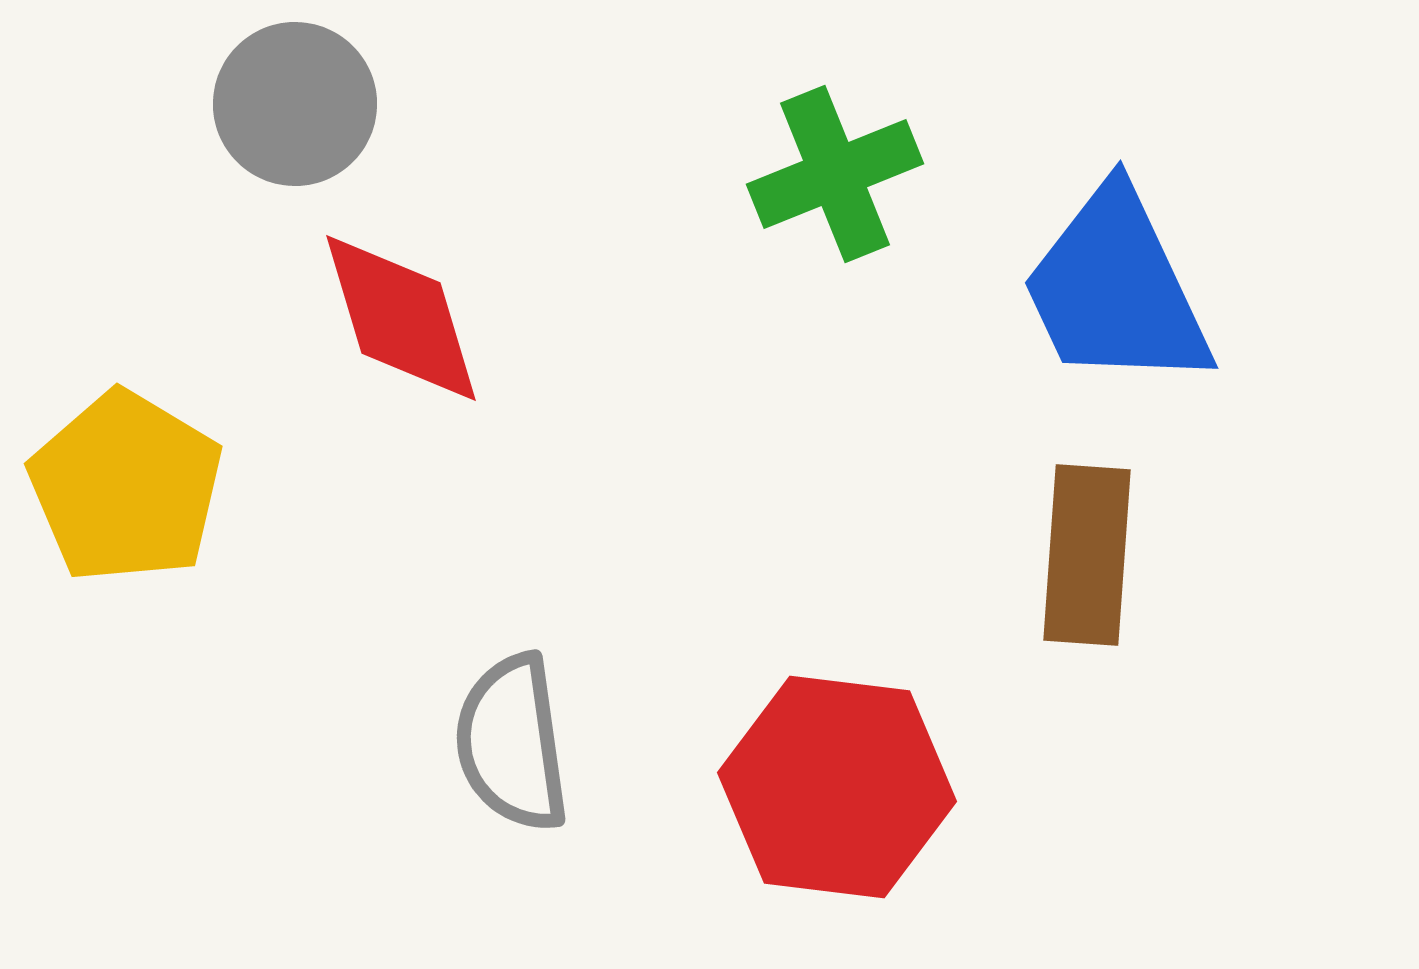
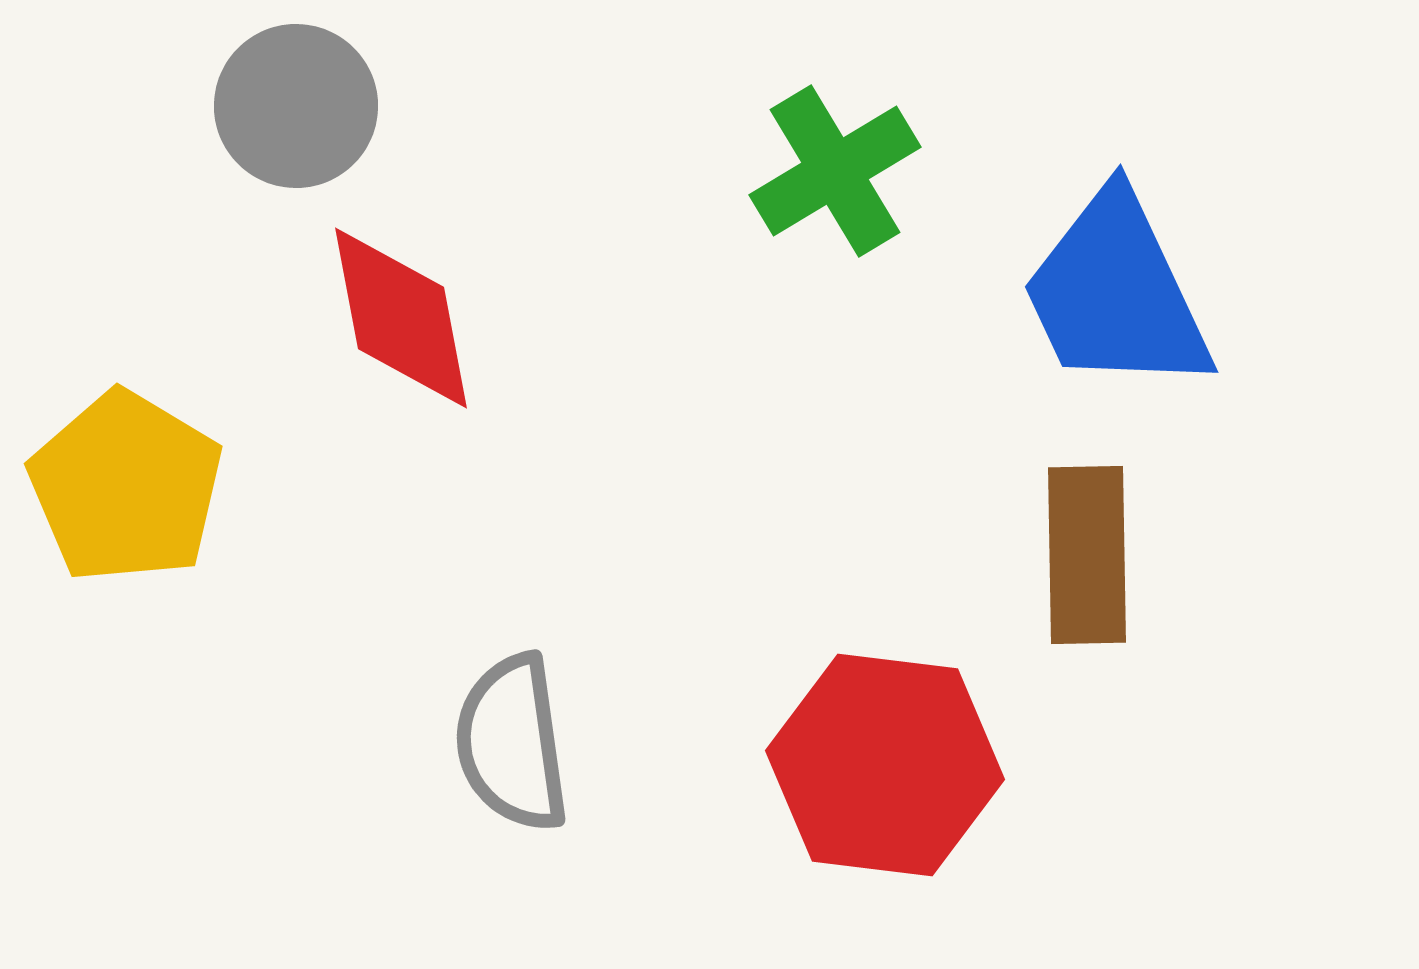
gray circle: moved 1 px right, 2 px down
green cross: moved 3 px up; rotated 9 degrees counterclockwise
blue trapezoid: moved 4 px down
red diamond: rotated 6 degrees clockwise
brown rectangle: rotated 5 degrees counterclockwise
red hexagon: moved 48 px right, 22 px up
